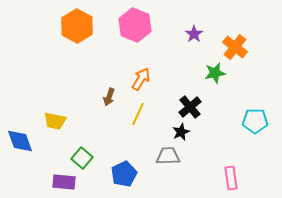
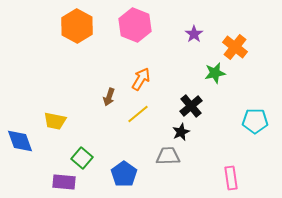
black cross: moved 1 px right, 1 px up
yellow line: rotated 25 degrees clockwise
blue pentagon: rotated 10 degrees counterclockwise
